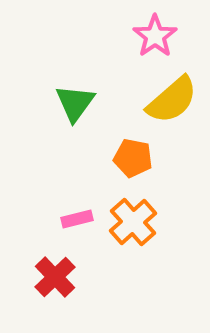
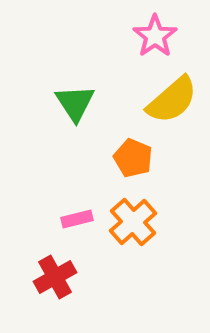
green triangle: rotated 9 degrees counterclockwise
orange pentagon: rotated 12 degrees clockwise
red cross: rotated 15 degrees clockwise
